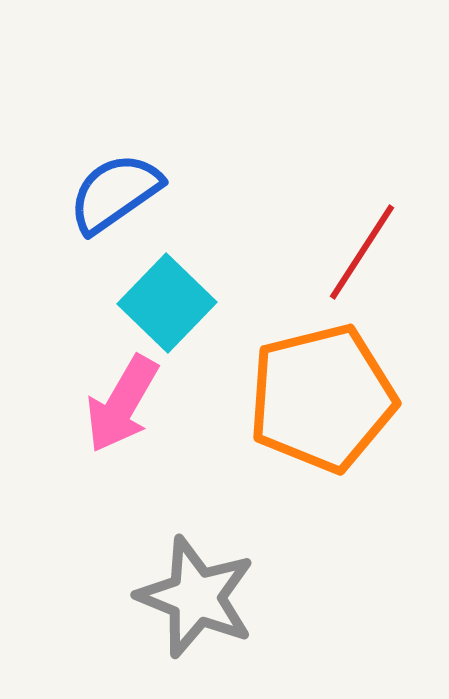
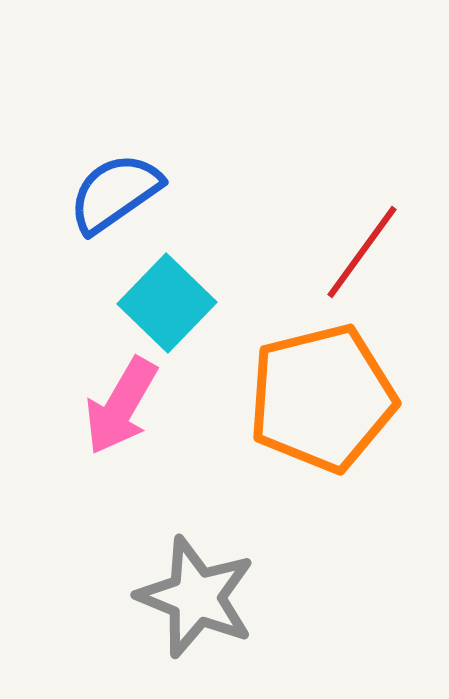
red line: rotated 3 degrees clockwise
pink arrow: moved 1 px left, 2 px down
